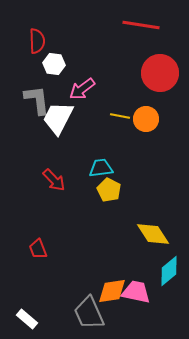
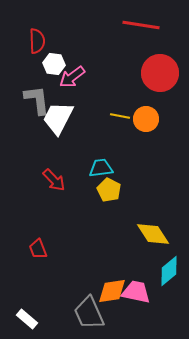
pink arrow: moved 10 px left, 12 px up
